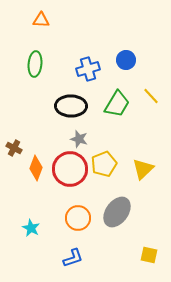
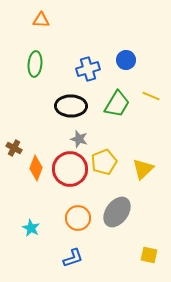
yellow line: rotated 24 degrees counterclockwise
yellow pentagon: moved 2 px up
